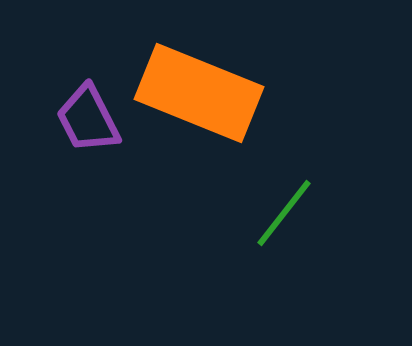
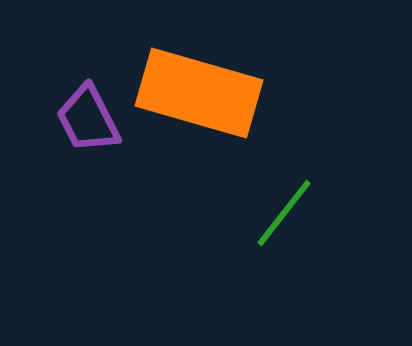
orange rectangle: rotated 6 degrees counterclockwise
